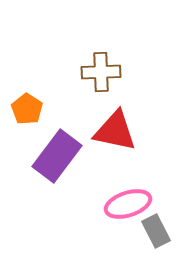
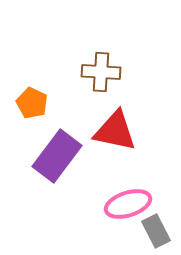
brown cross: rotated 6 degrees clockwise
orange pentagon: moved 5 px right, 6 px up; rotated 8 degrees counterclockwise
